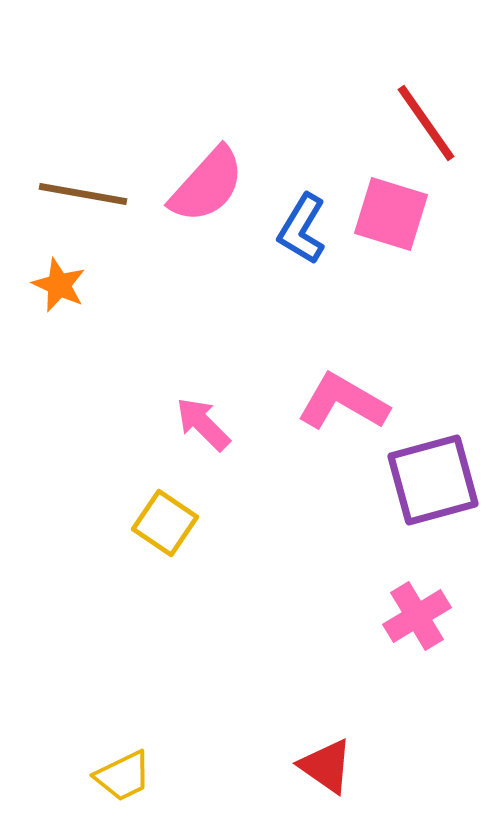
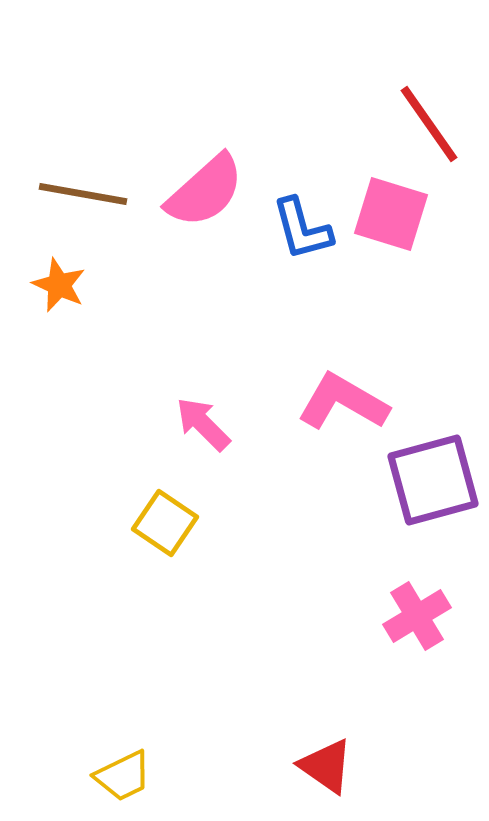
red line: moved 3 px right, 1 px down
pink semicircle: moved 2 px left, 6 px down; rotated 6 degrees clockwise
blue L-shape: rotated 46 degrees counterclockwise
